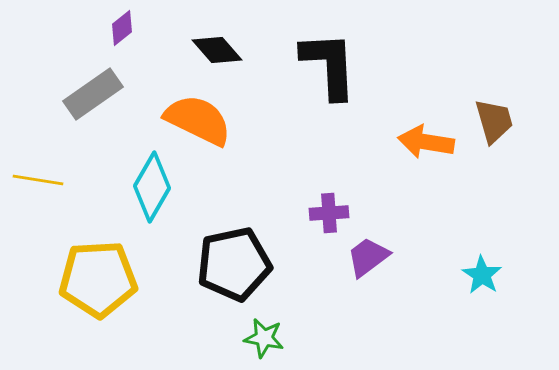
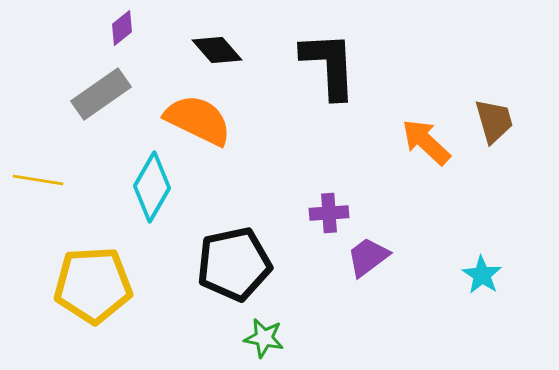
gray rectangle: moved 8 px right
orange arrow: rotated 34 degrees clockwise
yellow pentagon: moved 5 px left, 6 px down
